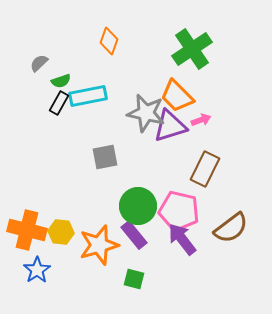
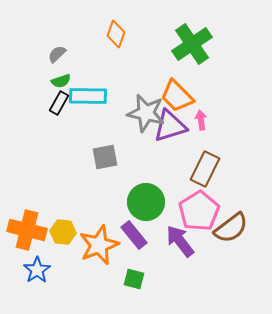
orange diamond: moved 7 px right, 7 px up
green cross: moved 5 px up
gray semicircle: moved 18 px right, 9 px up
cyan rectangle: rotated 12 degrees clockwise
pink arrow: rotated 78 degrees counterclockwise
green circle: moved 8 px right, 4 px up
pink pentagon: moved 20 px right; rotated 27 degrees clockwise
yellow hexagon: moved 2 px right
purple arrow: moved 2 px left, 2 px down
orange star: rotated 6 degrees counterclockwise
